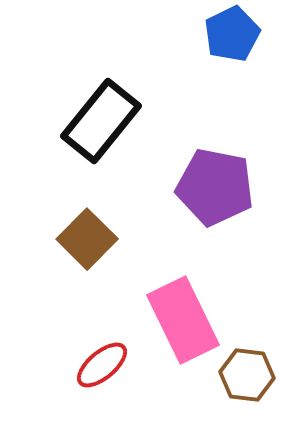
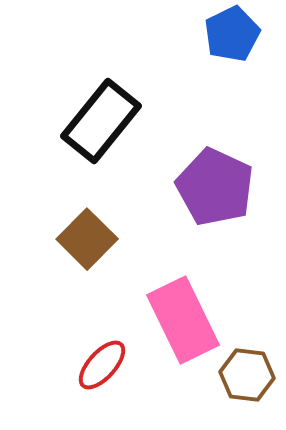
purple pentagon: rotated 14 degrees clockwise
red ellipse: rotated 8 degrees counterclockwise
